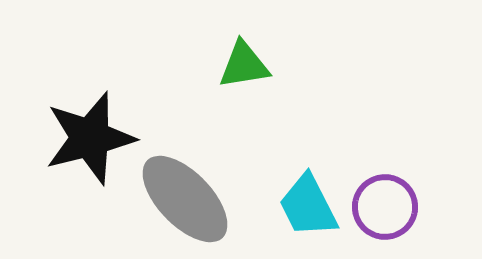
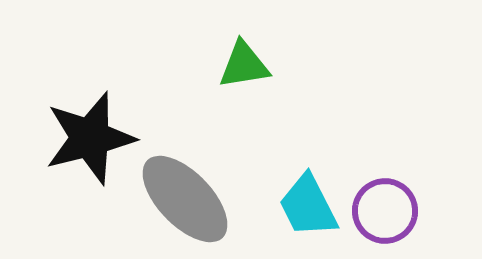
purple circle: moved 4 px down
